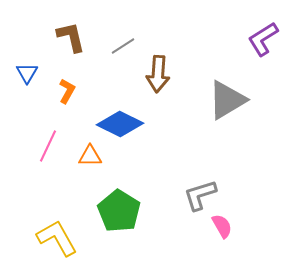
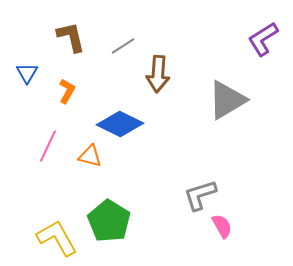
orange triangle: rotated 15 degrees clockwise
green pentagon: moved 10 px left, 10 px down
